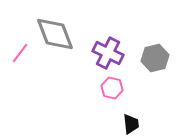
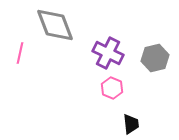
gray diamond: moved 9 px up
pink line: rotated 25 degrees counterclockwise
pink hexagon: rotated 10 degrees clockwise
